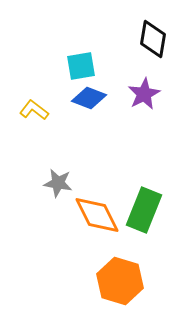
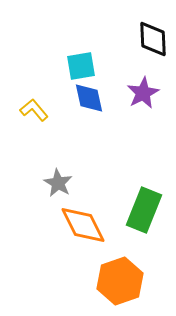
black diamond: rotated 12 degrees counterclockwise
purple star: moved 1 px left, 1 px up
blue diamond: rotated 56 degrees clockwise
yellow L-shape: rotated 12 degrees clockwise
gray star: rotated 20 degrees clockwise
orange diamond: moved 14 px left, 10 px down
orange hexagon: rotated 24 degrees clockwise
